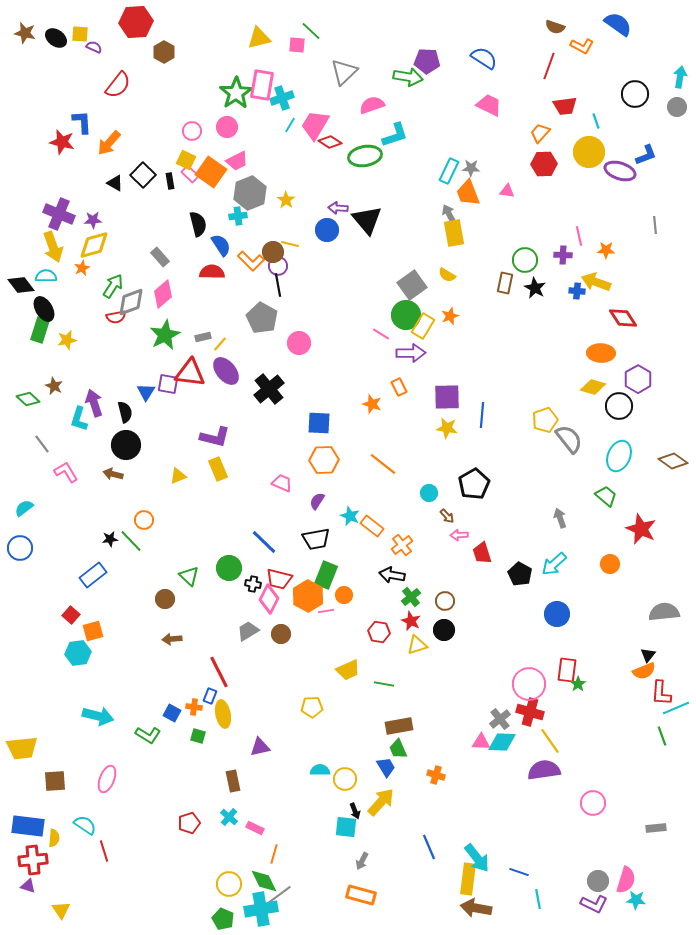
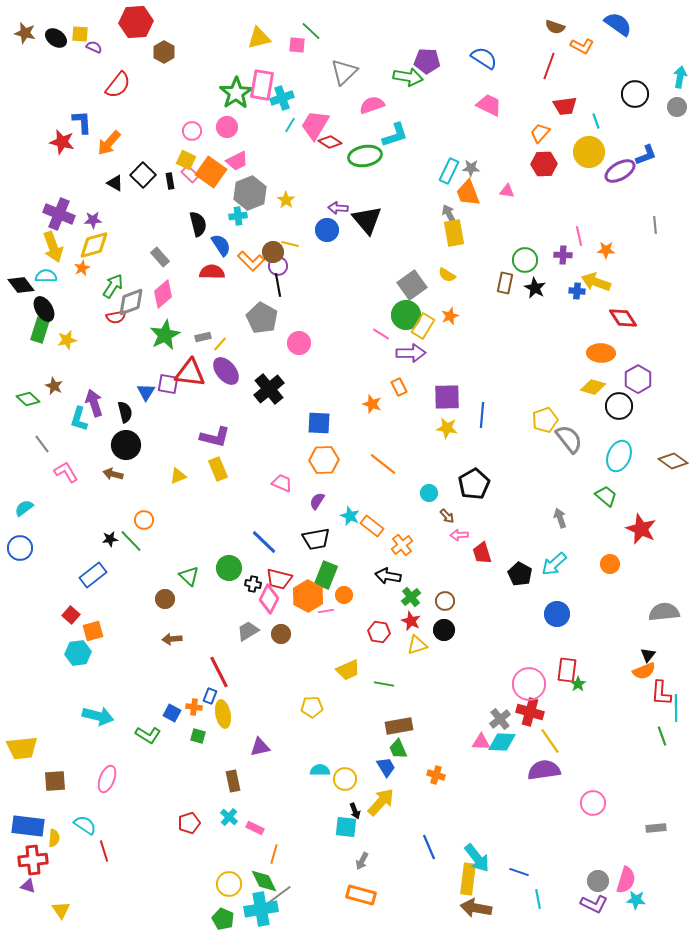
purple ellipse at (620, 171): rotated 48 degrees counterclockwise
black arrow at (392, 575): moved 4 px left, 1 px down
cyan line at (676, 708): rotated 68 degrees counterclockwise
